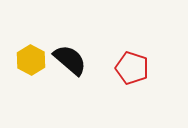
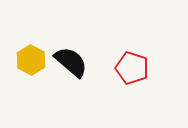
black semicircle: moved 1 px right, 2 px down
